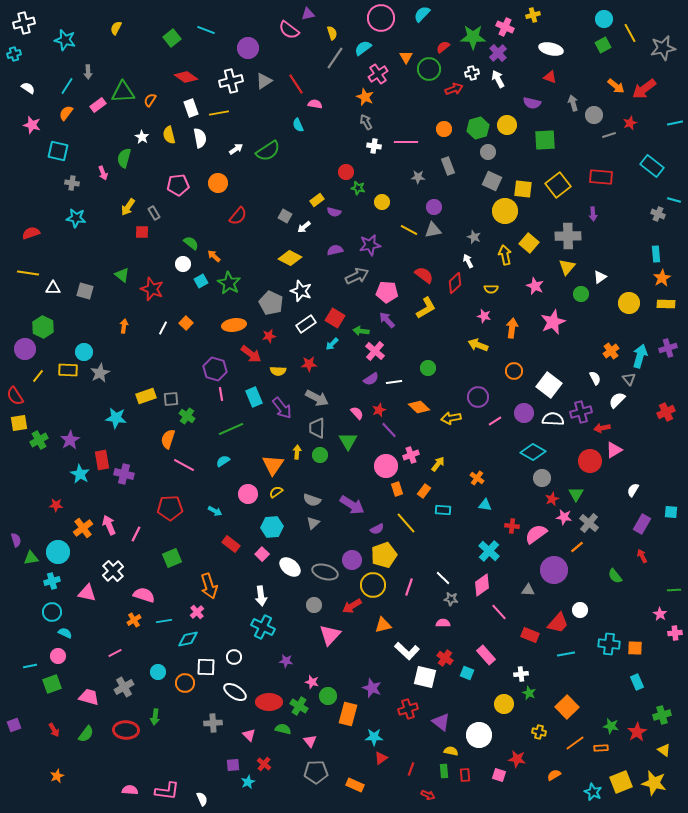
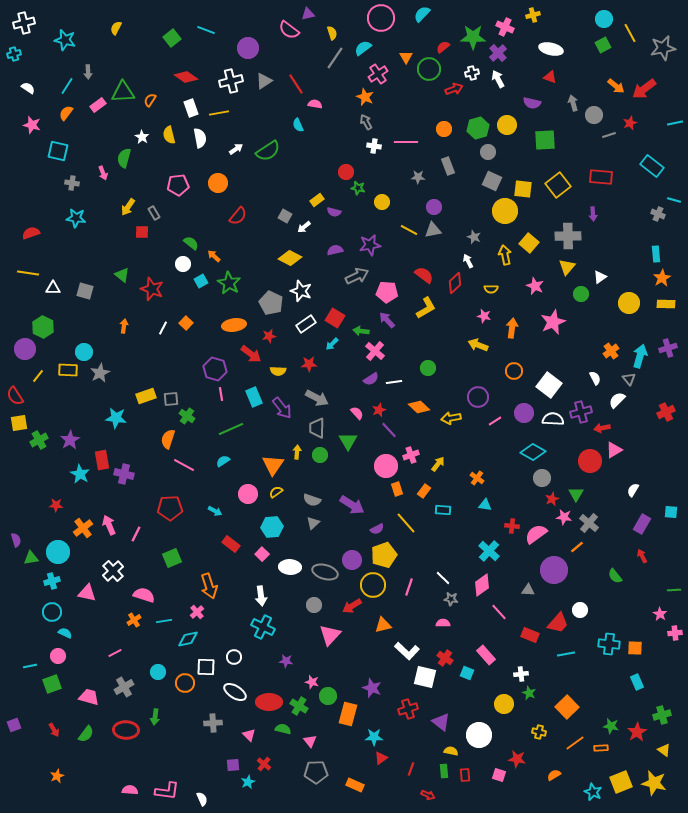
white ellipse at (290, 567): rotated 35 degrees counterclockwise
